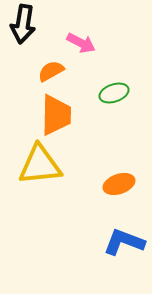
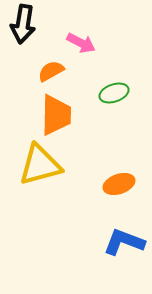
yellow triangle: rotated 9 degrees counterclockwise
